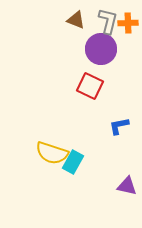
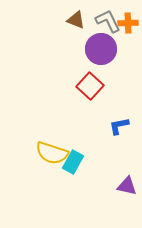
gray L-shape: rotated 40 degrees counterclockwise
red square: rotated 16 degrees clockwise
